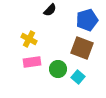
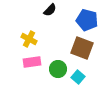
blue pentagon: rotated 30 degrees clockwise
